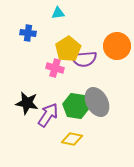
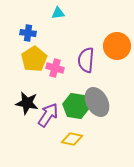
yellow pentagon: moved 34 px left, 10 px down
purple semicircle: moved 2 px right, 1 px down; rotated 100 degrees clockwise
